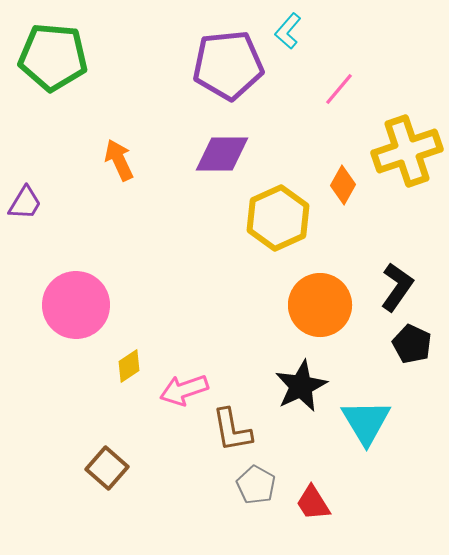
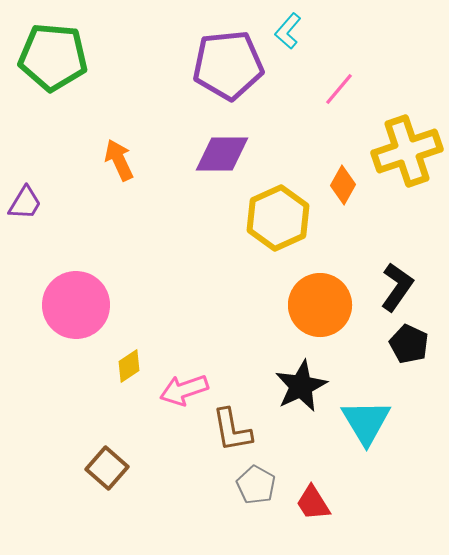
black pentagon: moved 3 px left
